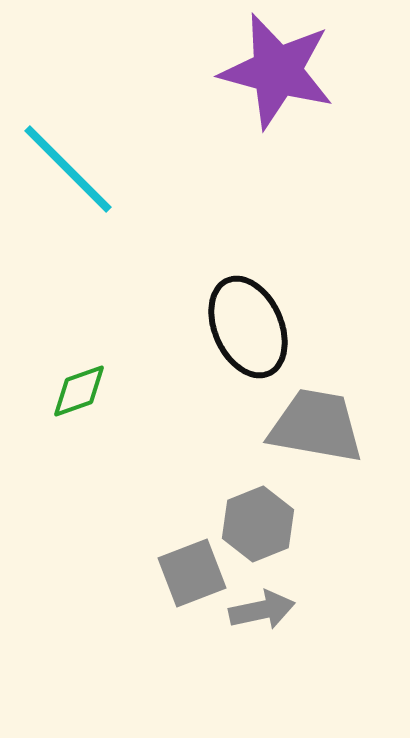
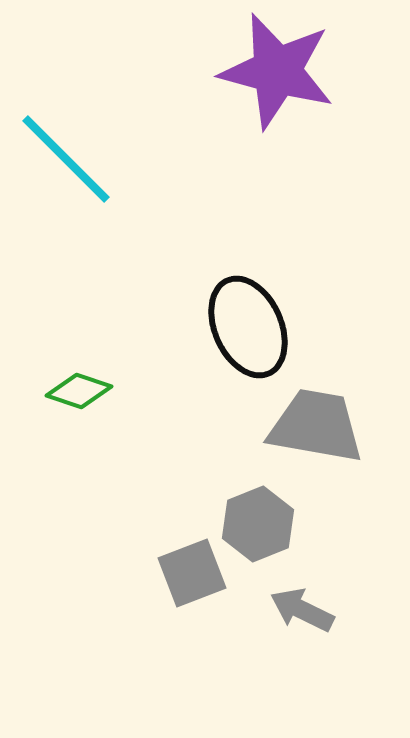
cyan line: moved 2 px left, 10 px up
green diamond: rotated 38 degrees clockwise
gray arrow: moved 40 px right; rotated 142 degrees counterclockwise
